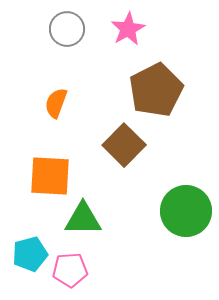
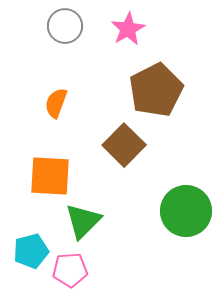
gray circle: moved 2 px left, 3 px up
green triangle: moved 2 px down; rotated 45 degrees counterclockwise
cyan pentagon: moved 1 px right, 3 px up
